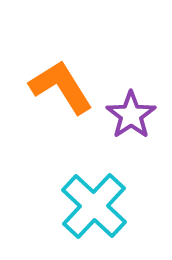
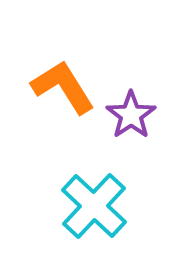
orange L-shape: moved 2 px right
